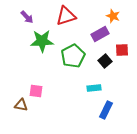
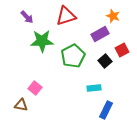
red square: rotated 24 degrees counterclockwise
pink square: moved 1 px left, 3 px up; rotated 32 degrees clockwise
